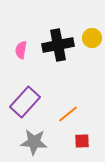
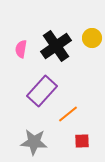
black cross: moved 2 px left, 1 px down; rotated 24 degrees counterclockwise
pink semicircle: moved 1 px up
purple rectangle: moved 17 px right, 11 px up
